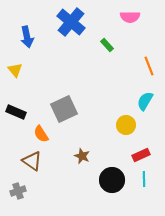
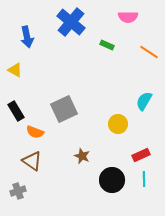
pink semicircle: moved 2 px left
green rectangle: rotated 24 degrees counterclockwise
orange line: moved 14 px up; rotated 36 degrees counterclockwise
yellow triangle: rotated 21 degrees counterclockwise
cyan semicircle: moved 1 px left
black rectangle: moved 1 px up; rotated 36 degrees clockwise
yellow circle: moved 8 px left, 1 px up
orange semicircle: moved 6 px left, 2 px up; rotated 36 degrees counterclockwise
